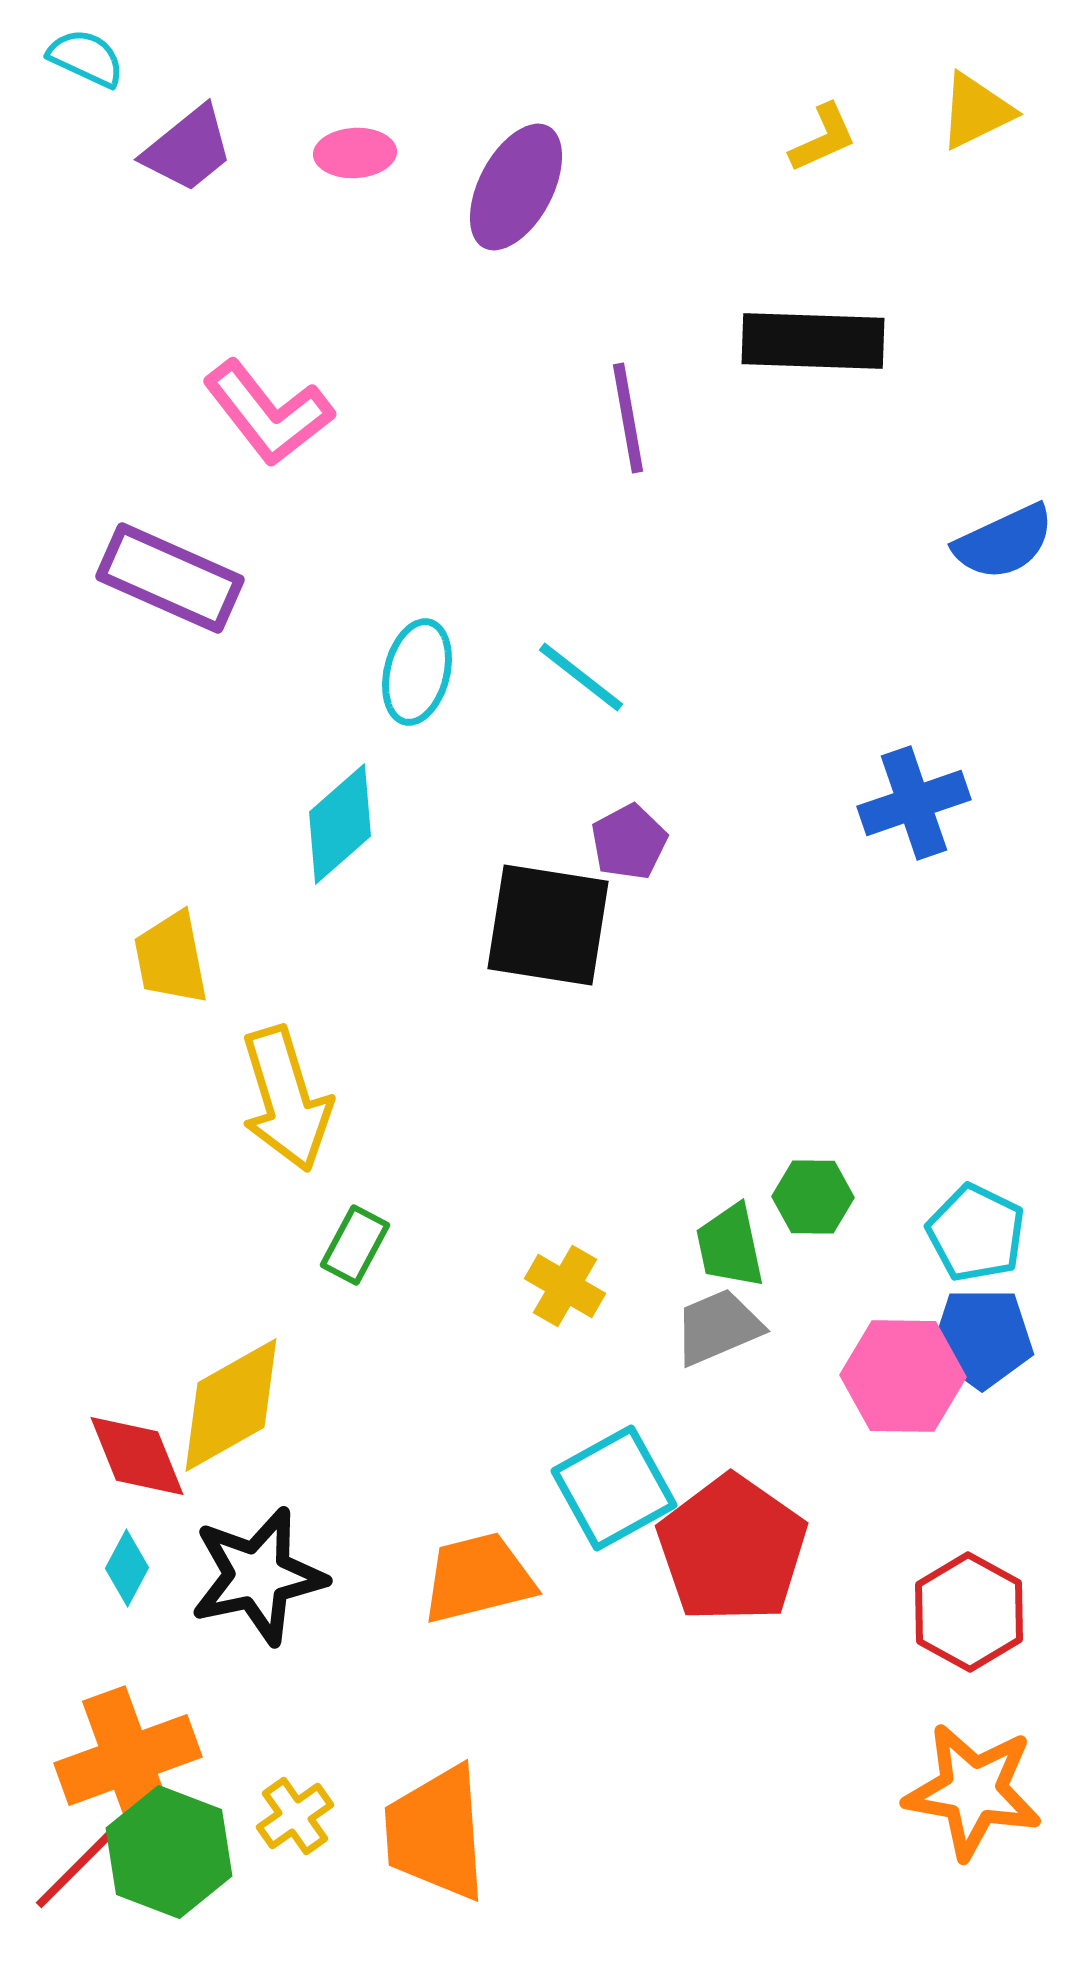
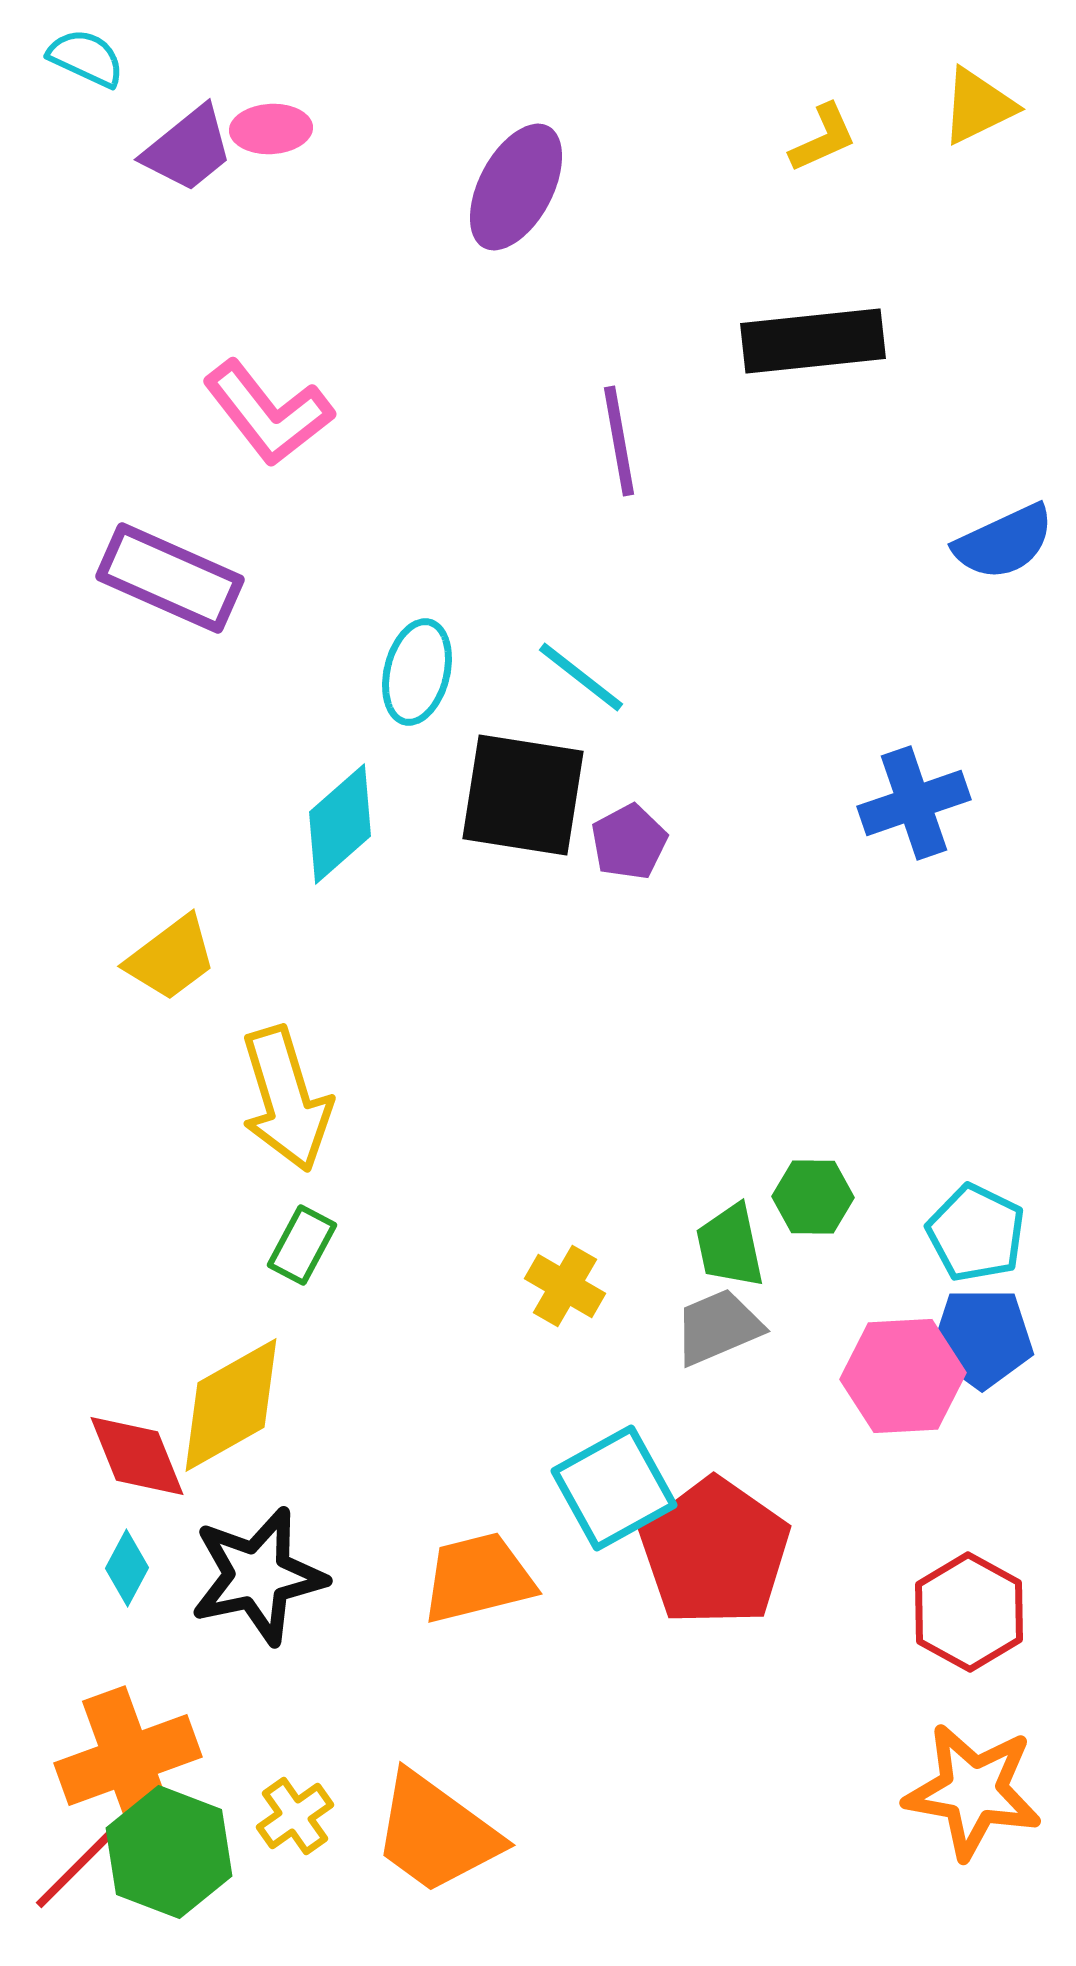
yellow triangle at (976, 111): moved 2 px right, 5 px up
pink ellipse at (355, 153): moved 84 px left, 24 px up
black rectangle at (813, 341): rotated 8 degrees counterclockwise
purple line at (628, 418): moved 9 px left, 23 px down
black square at (548, 925): moved 25 px left, 130 px up
yellow trapezoid at (171, 958): rotated 116 degrees counterclockwise
green rectangle at (355, 1245): moved 53 px left
pink hexagon at (903, 1376): rotated 4 degrees counterclockwise
red pentagon at (732, 1549): moved 17 px left, 3 px down
orange trapezoid at (436, 1833): rotated 50 degrees counterclockwise
